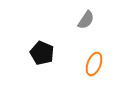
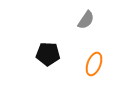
black pentagon: moved 6 px right, 1 px down; rotated 20 degrees counterclockwise
